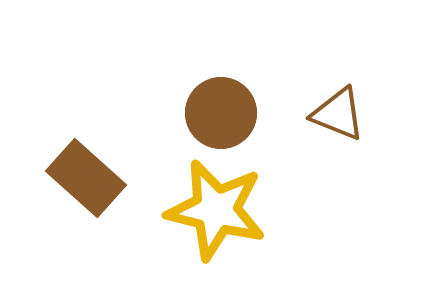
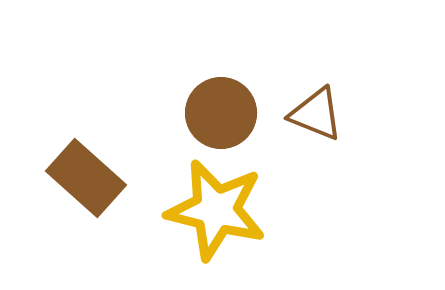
brown triangle: moved 22 px left
